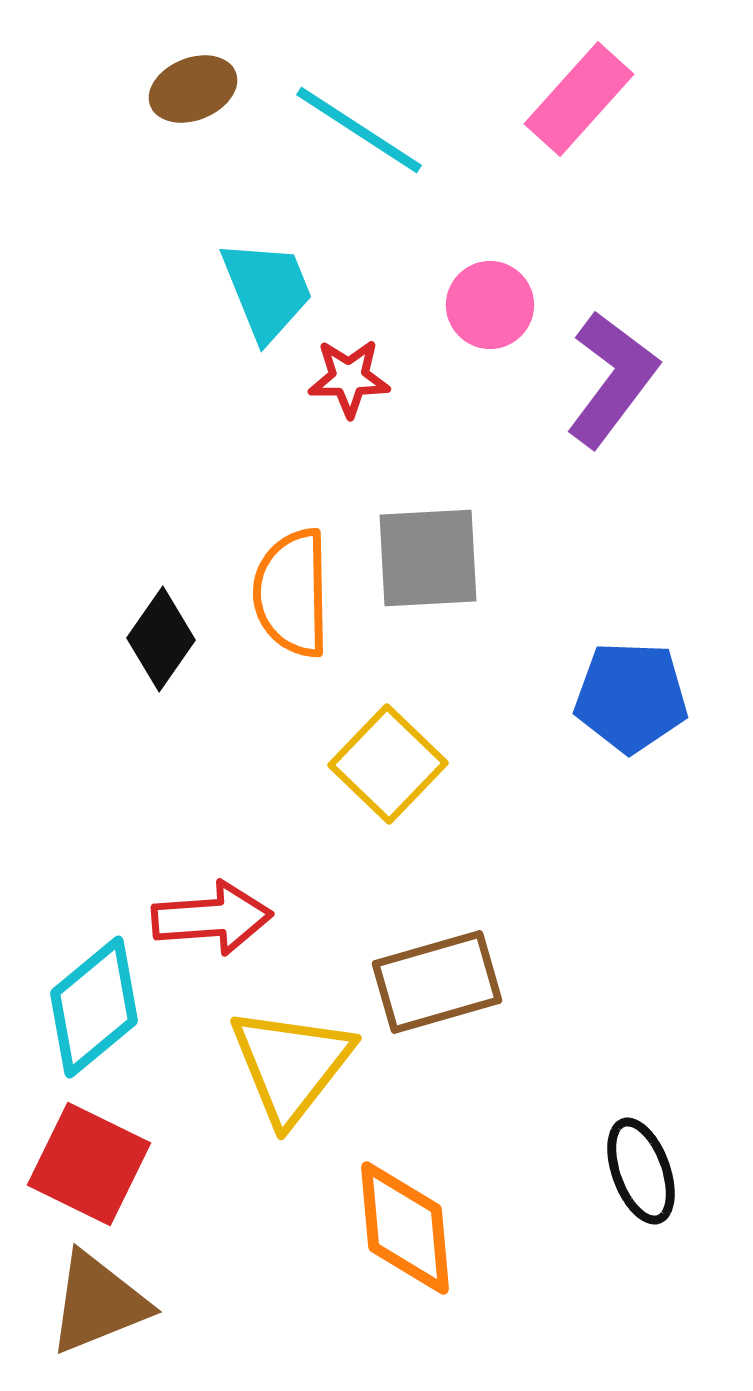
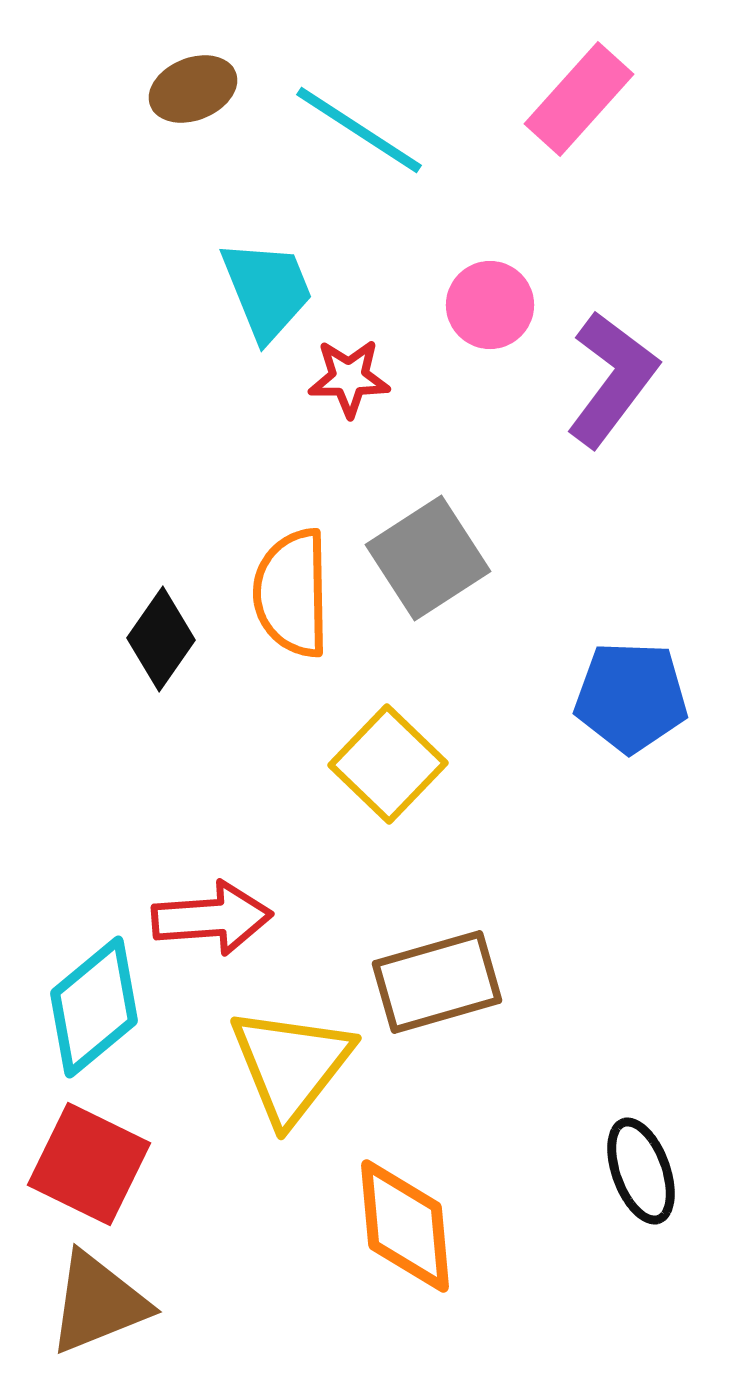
gray square: rotated 30 degrees counterclockwise
orange diamond: moved 2 px up
